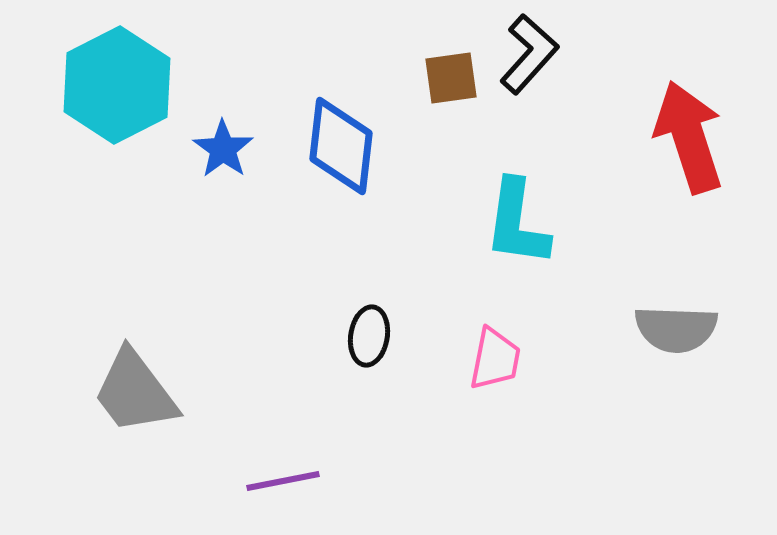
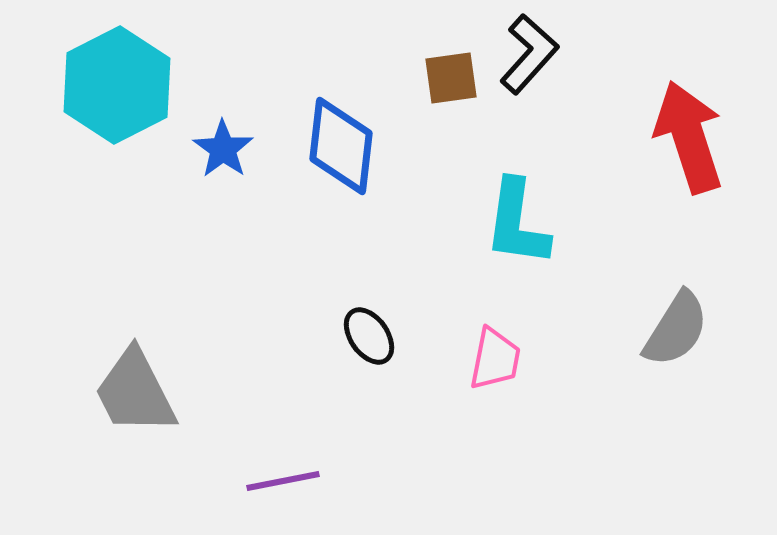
gray semicircle: rotated 60 degrees counterclockwise
black ellipse: rotated 44 degrees counterclockwise
gray trapezoid: rotated 10 degrees clockwise
